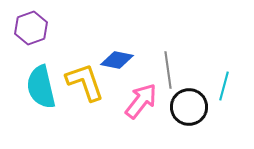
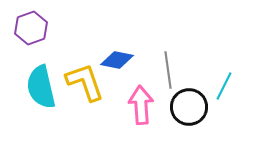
cyan line: rotated 12 degrees clockwise
pink arrow: moved 4 px down; rotated 42 degrees counterclockwise
